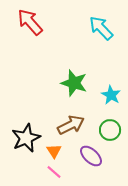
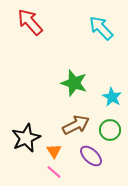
cyan star: moved 1 px right, 2 px down
brown arrow: moved 5 px right
